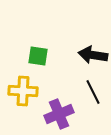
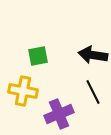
green square: rotated 20 degrees counterclockwise
yellow cross: rotated 8 degrees clockwise
